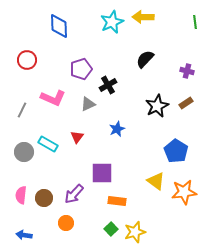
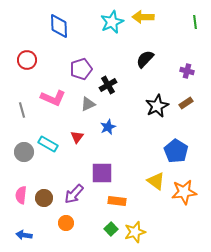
gray line: rotated 42 degrees counterclockwise
blue star: moved 9 px left, 2 px up
